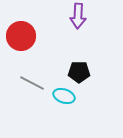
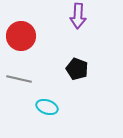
black pentagon: moved 2 px left, 3 px up; rotated 20 degrees clockwise
gray line: moved 13 px left, 4 px up; rotated 15 degrees counterclockwise
cyan ellipse: moved 17 px left, 11 px down
